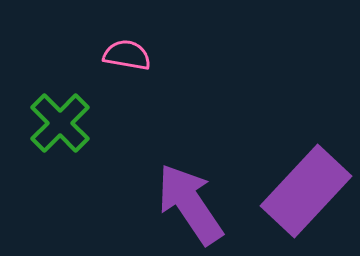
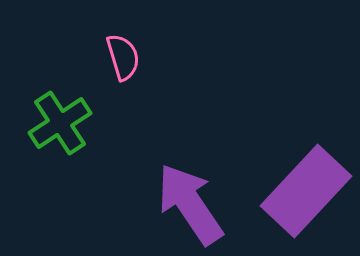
pink semicircle: moved 4 px left, 2 px down; rotated 63 degrees clockwise
green cross: rotated 12 degrees clockwise
